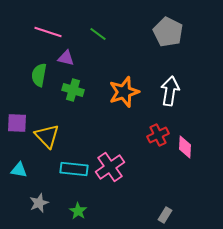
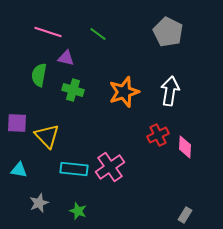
green star: rotated 12 degrees counterclockwise
gray rectangle: moved 20 px right
